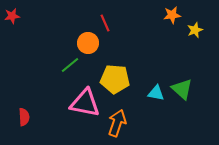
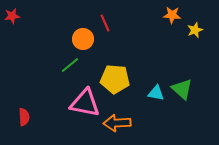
orange star: rotated 12 degrees clockwise
orange circle: moved 5 px left, 4 px up
orange arrow: rotated 112 degrees counterclockwise
